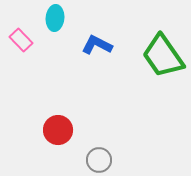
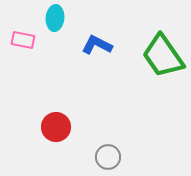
pink rectangle: moved 2 px right; rotated 35 degrees counterclockwise
red circle: moved 2 px left, 3 px up
gray circle: moved 9 px right, 3 px up
